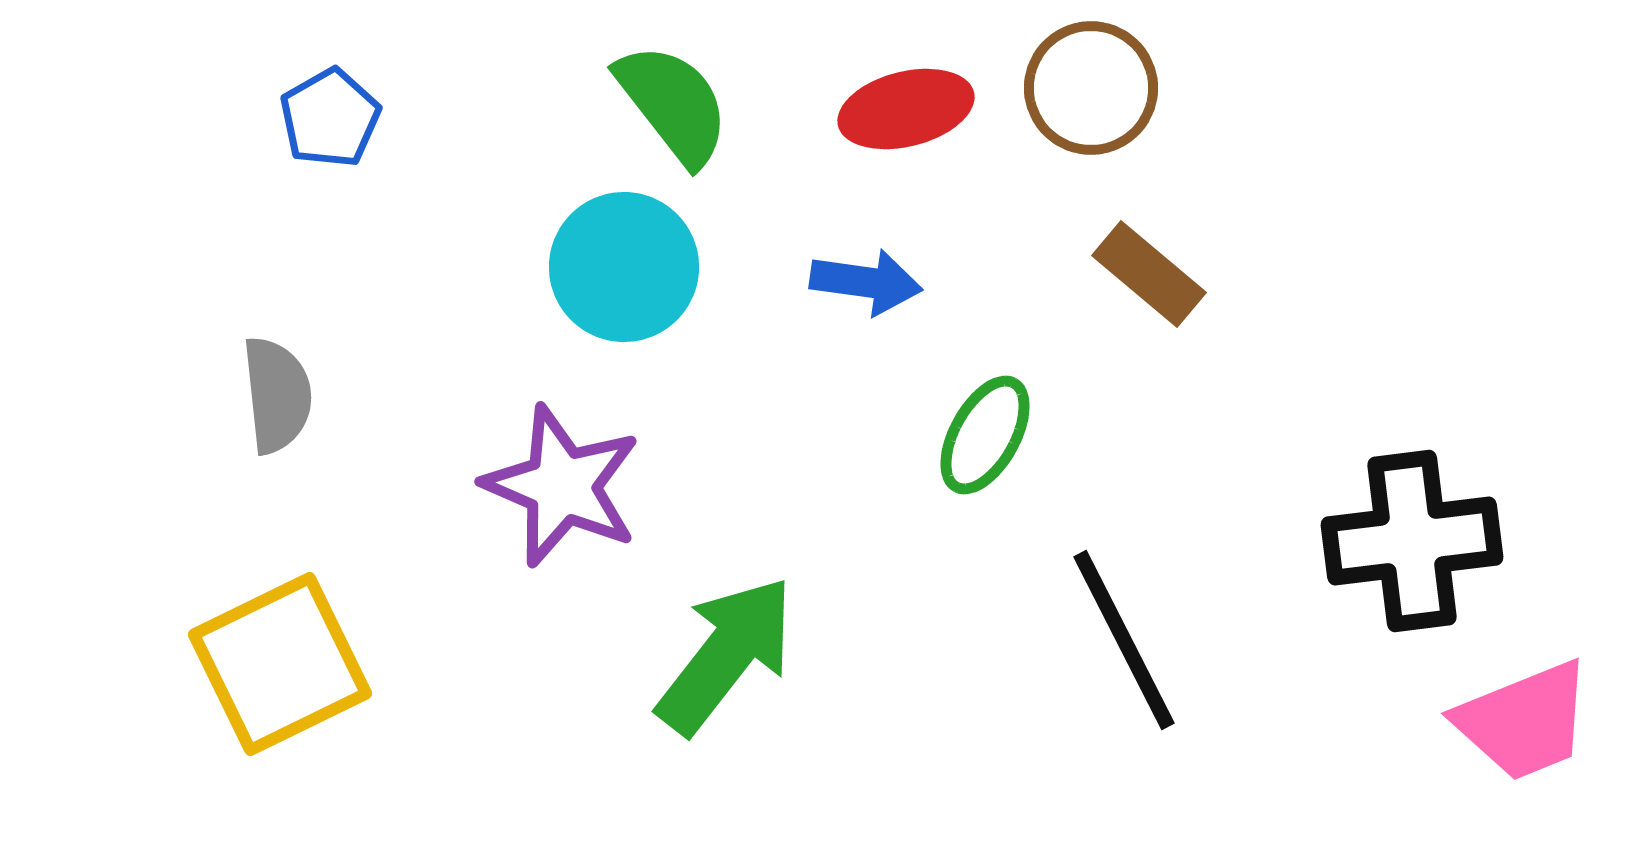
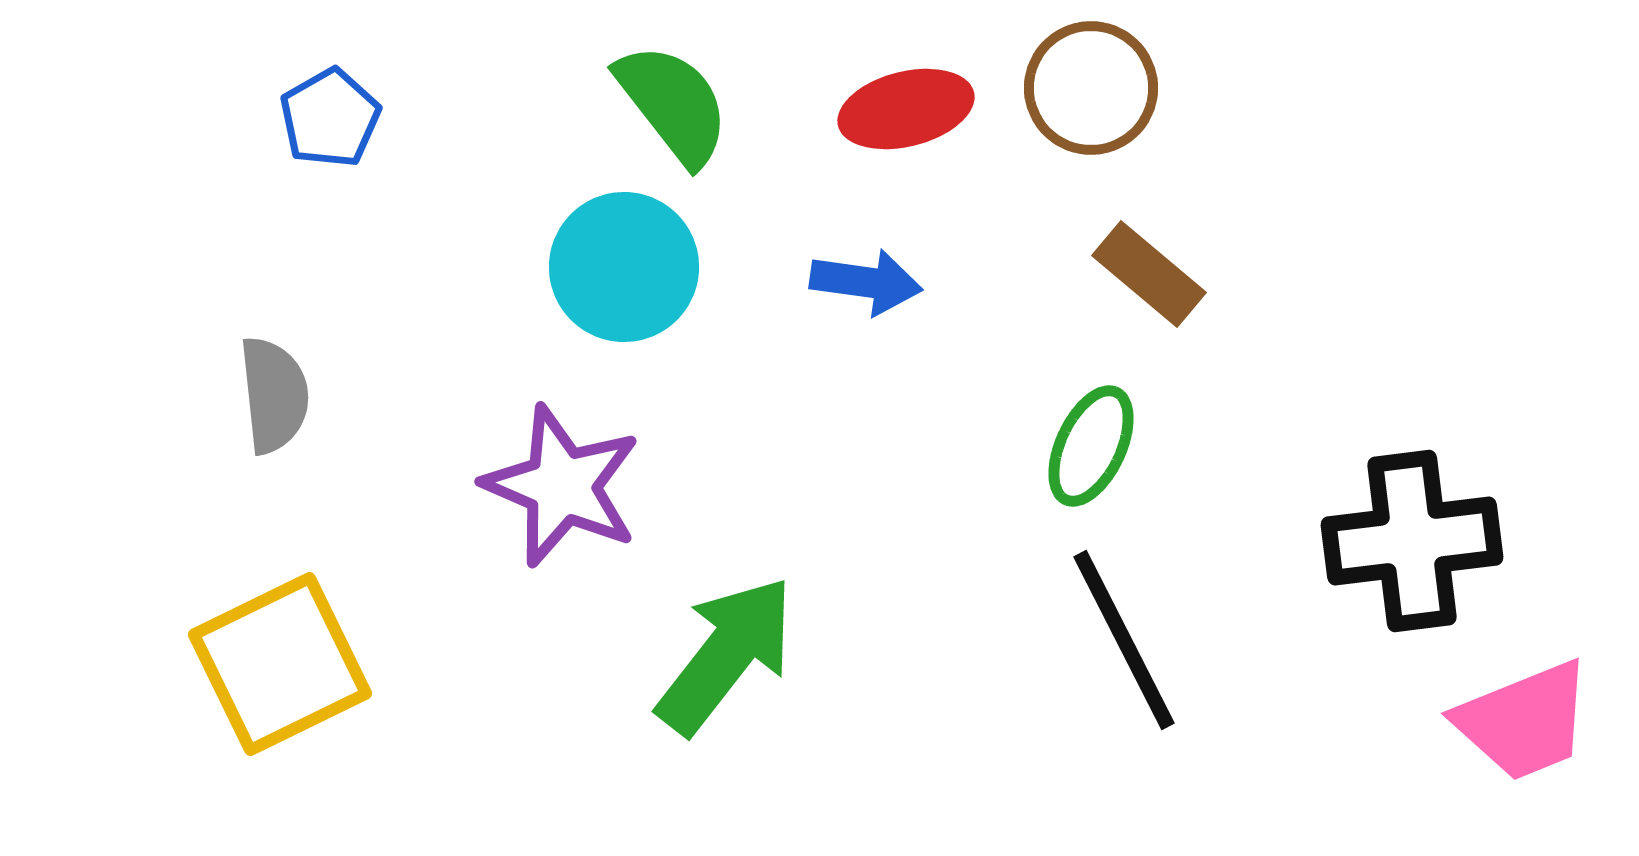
gray semicircle: moved 3 px left
green ellipse: moved 106 px right, 11 px down; rotated 4 degrees counterclockwise
